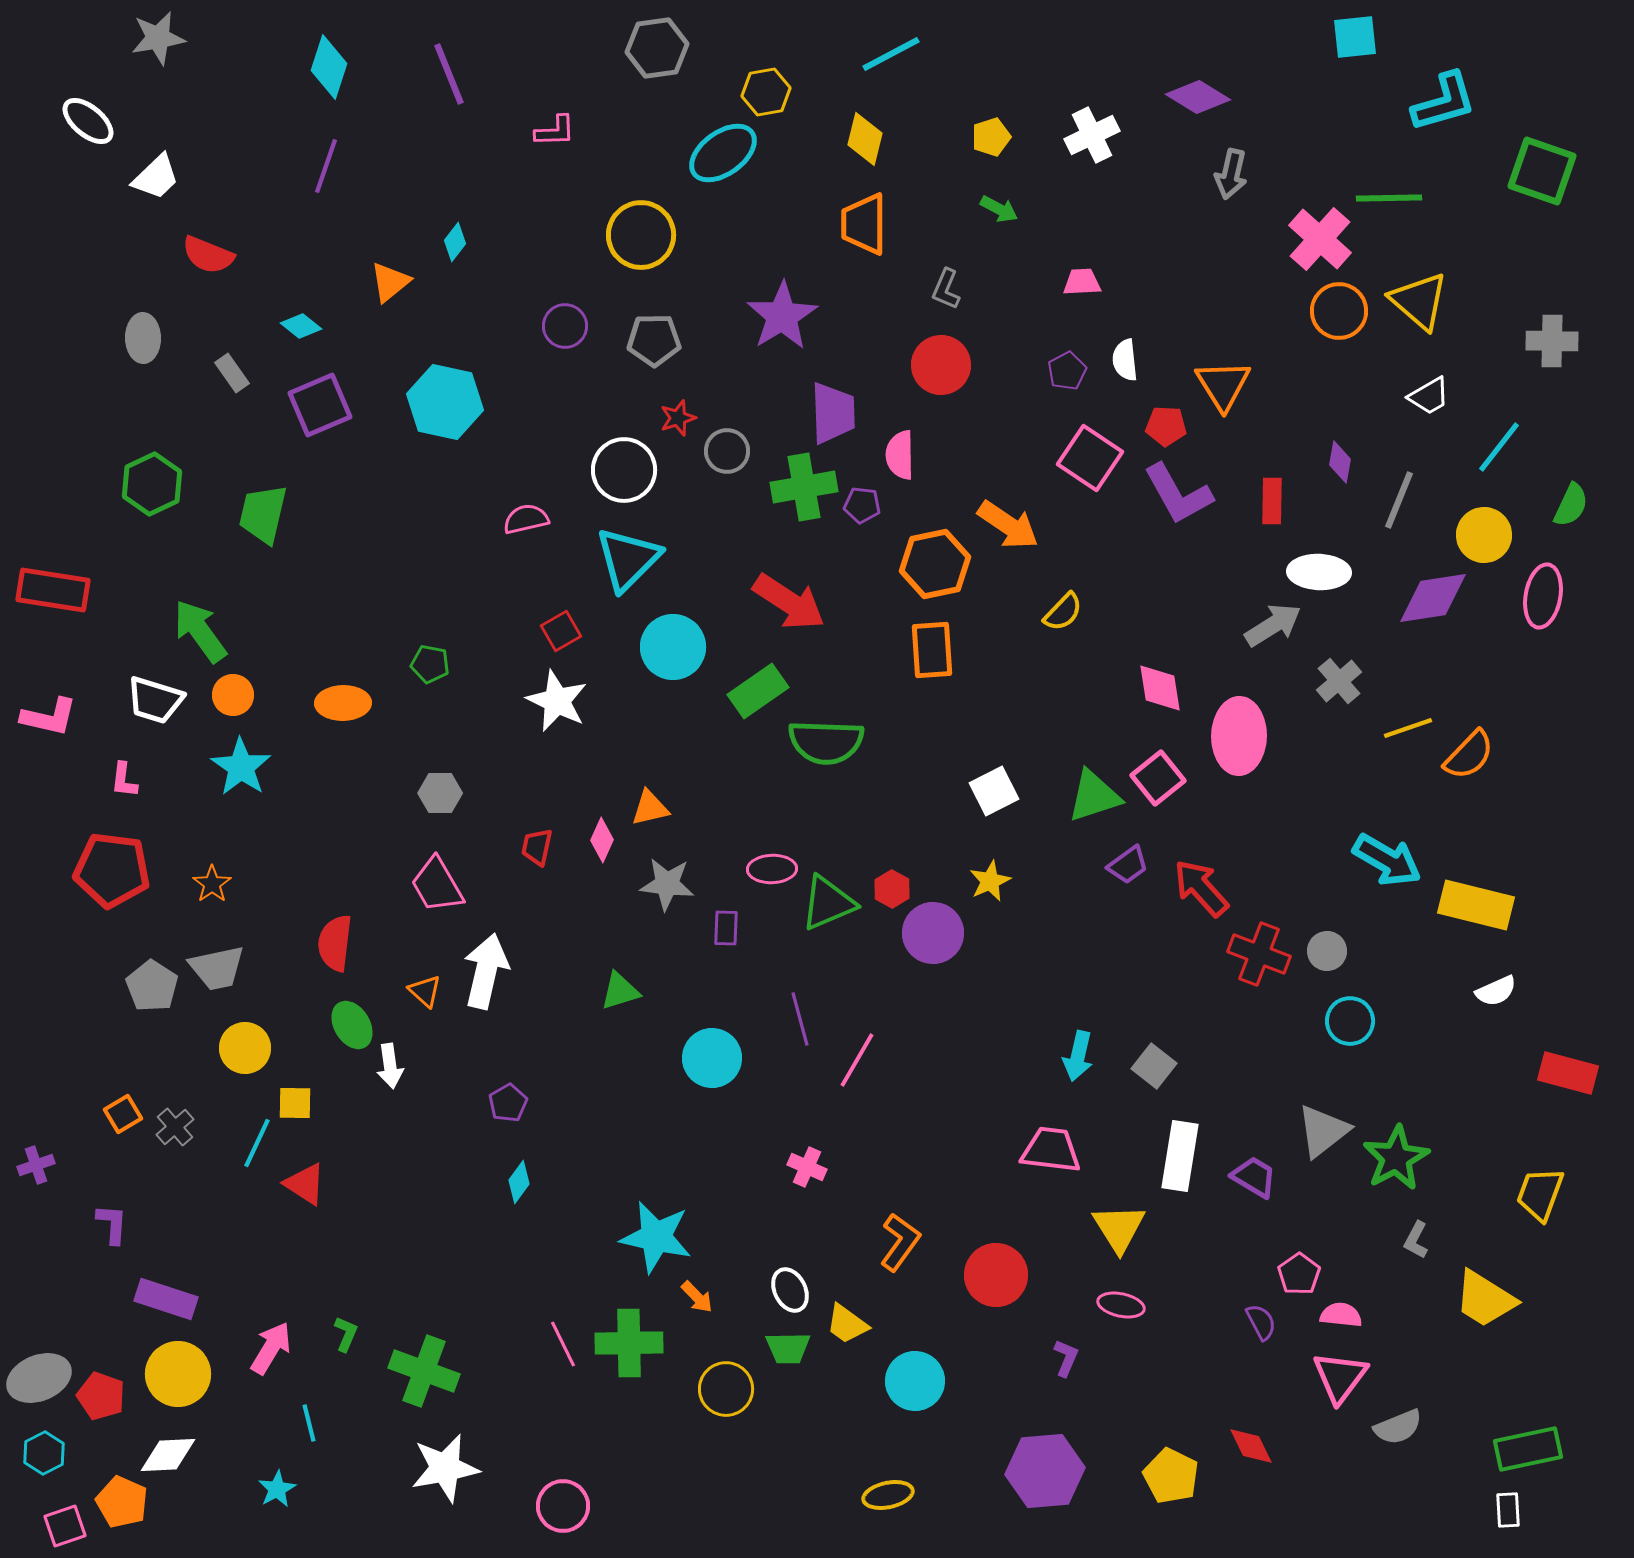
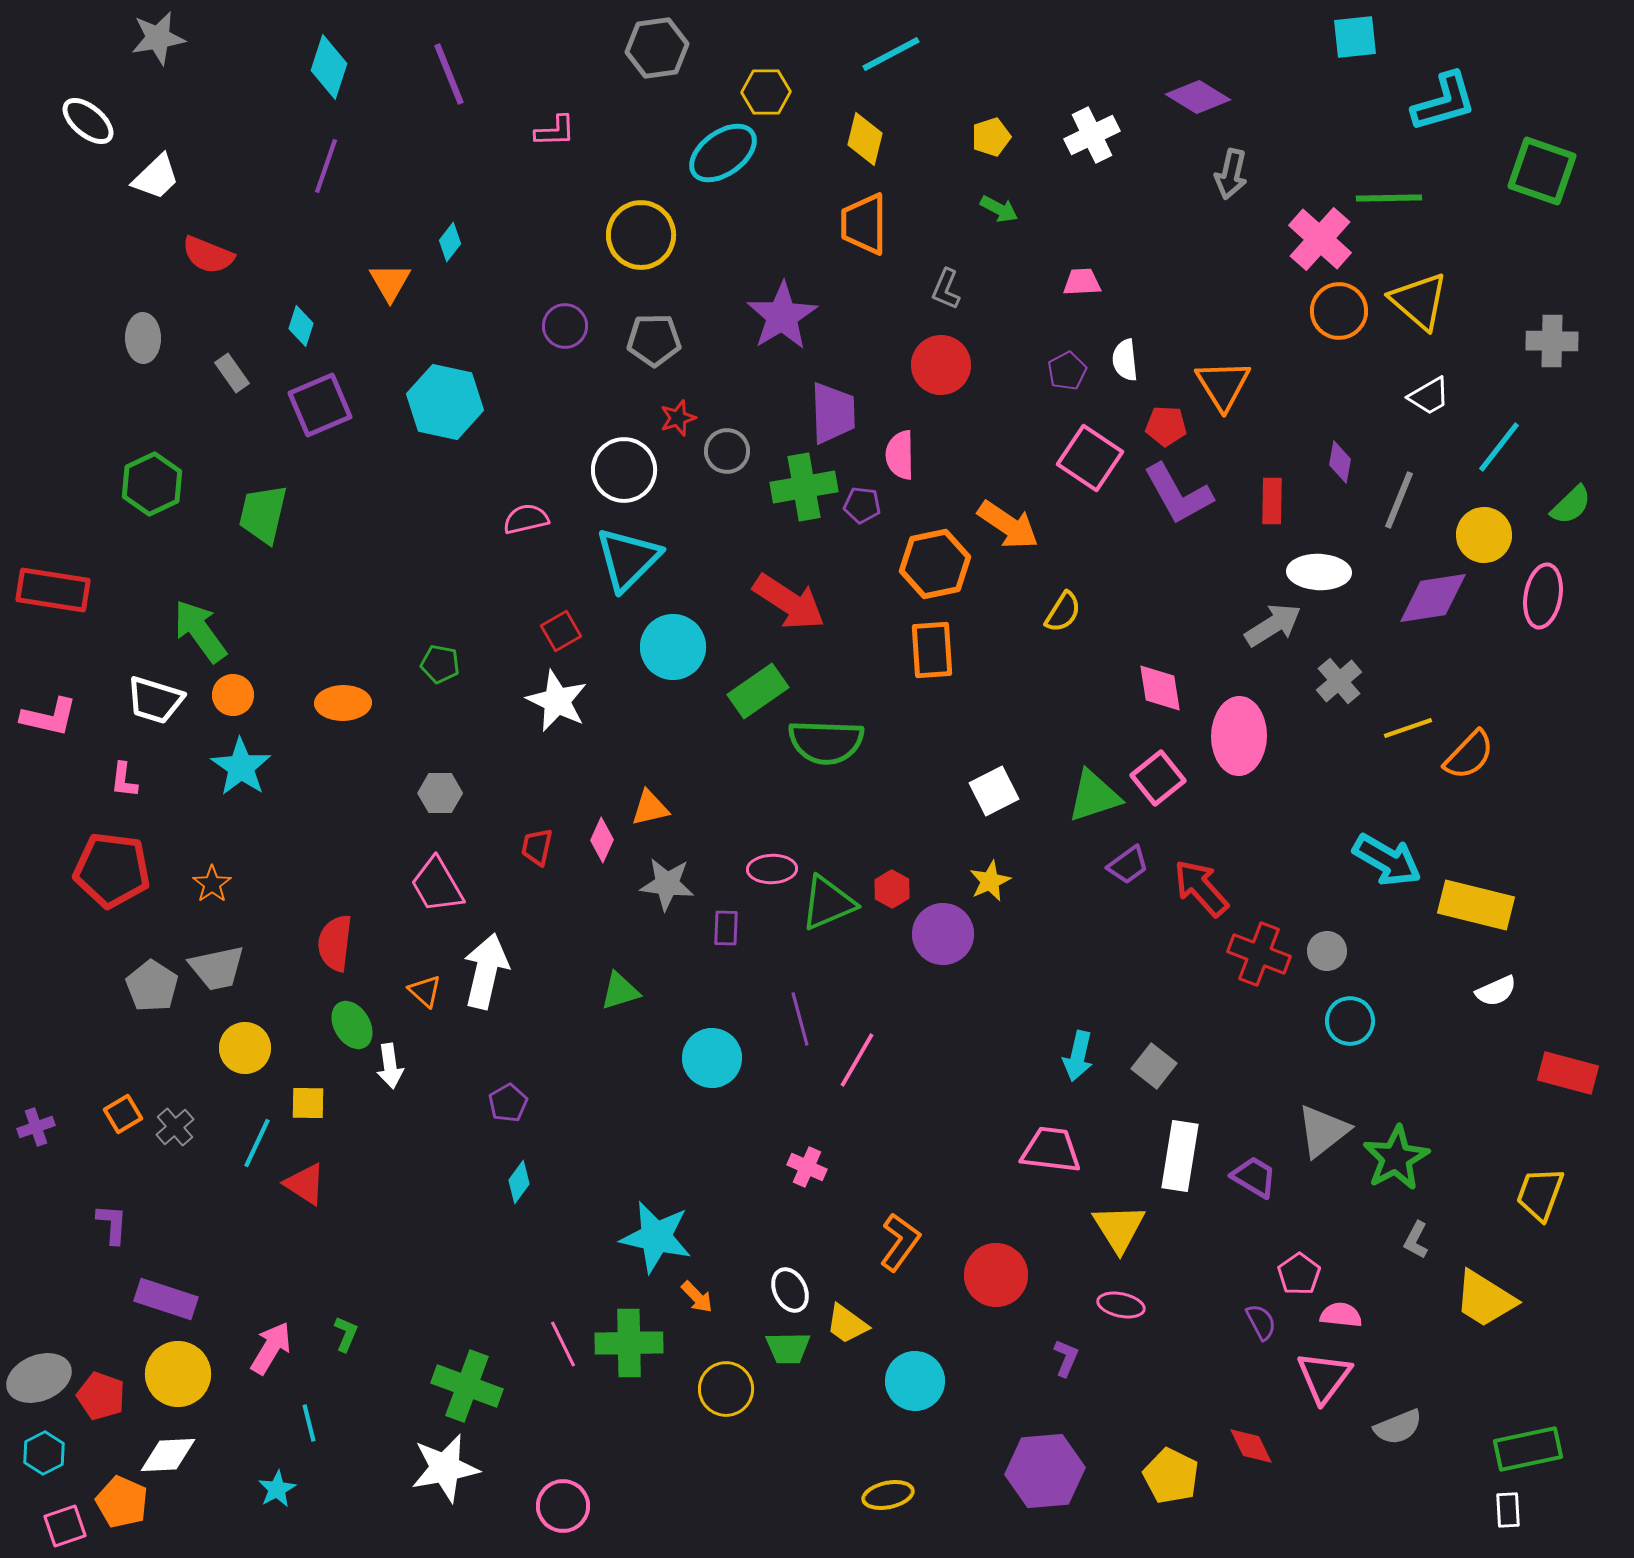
yellow hexagon at (766, 92): rotated 9 degrees clockwise
cyan diamond at (455, 242): moved 5 px left
orange triangle at (390, 282): rotated 21 degrees counterclockwise
cyan diamond at (301, 326): rotated 69 degrees clockwise
green semicircle at (1571, 505): rotated 21 degrees clockwise
yellow semicircle at (1063, 612): rotated 12 degrees counterclockwise
green pentagon at (430, 664): moved 10 px right
purple circle at (933, 933): moved 10 px right, 1 px down
yellow square at (295, 1103): moved 13 px right
purple cross at (36, 1165): moved 38 px up
green cross at (424, 1371): moved 43 px right, 15 px down
pink triangle at (1340, 1377): moved 16 px left
